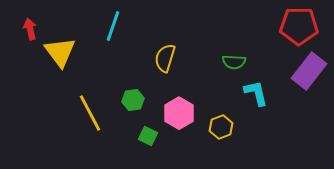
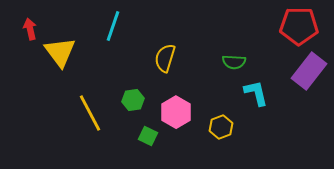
pink hexagon: moved 3 px left, 1 px up
